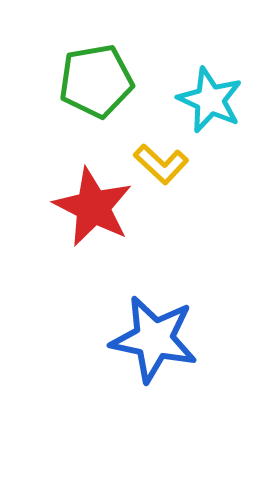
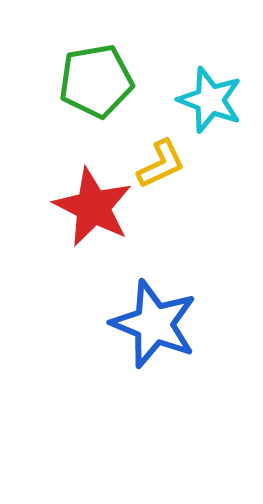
cyan star: rotated 4 degrees counterclockwise
yellow L-shape: rotated 68 degrees counterclockwise
blue star: moved 15 px up; rotated 10 degrees clockwise
